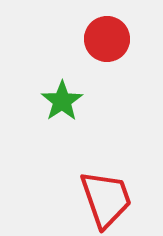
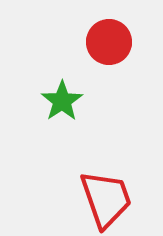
red circle: moved 2 px right, 3 px down
